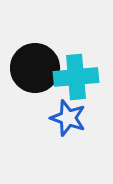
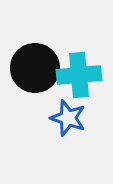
cyan cross: moved 3 px right, 2 px up
